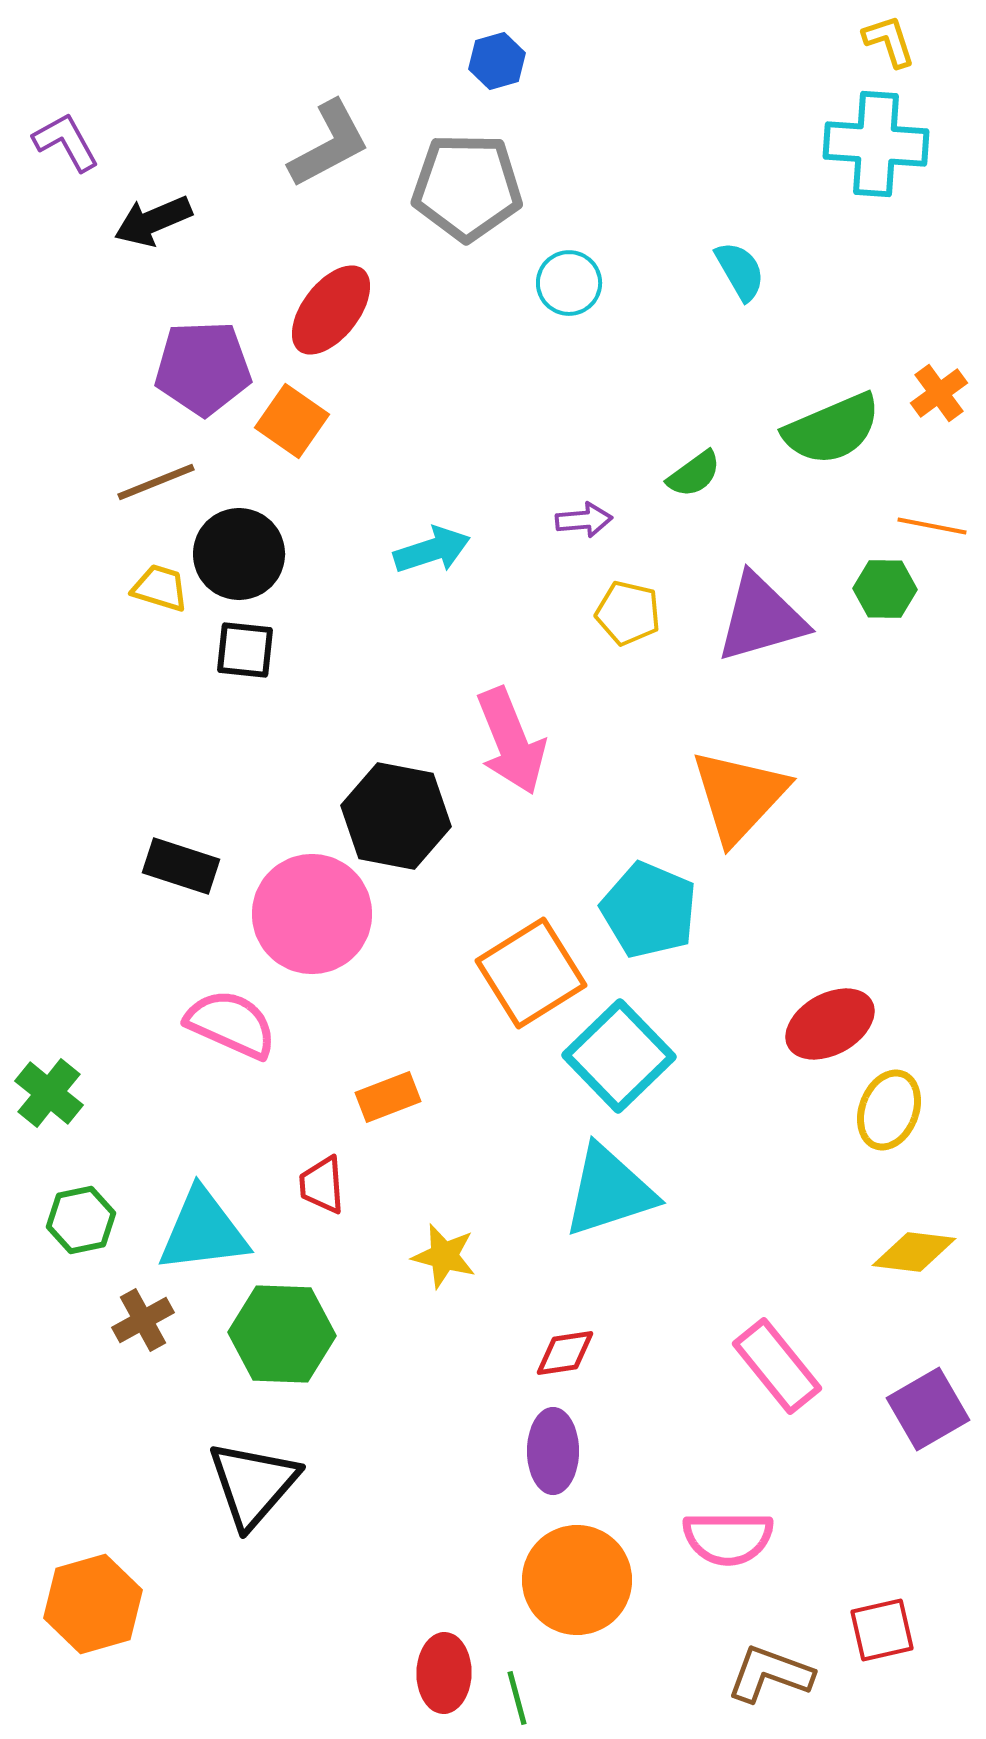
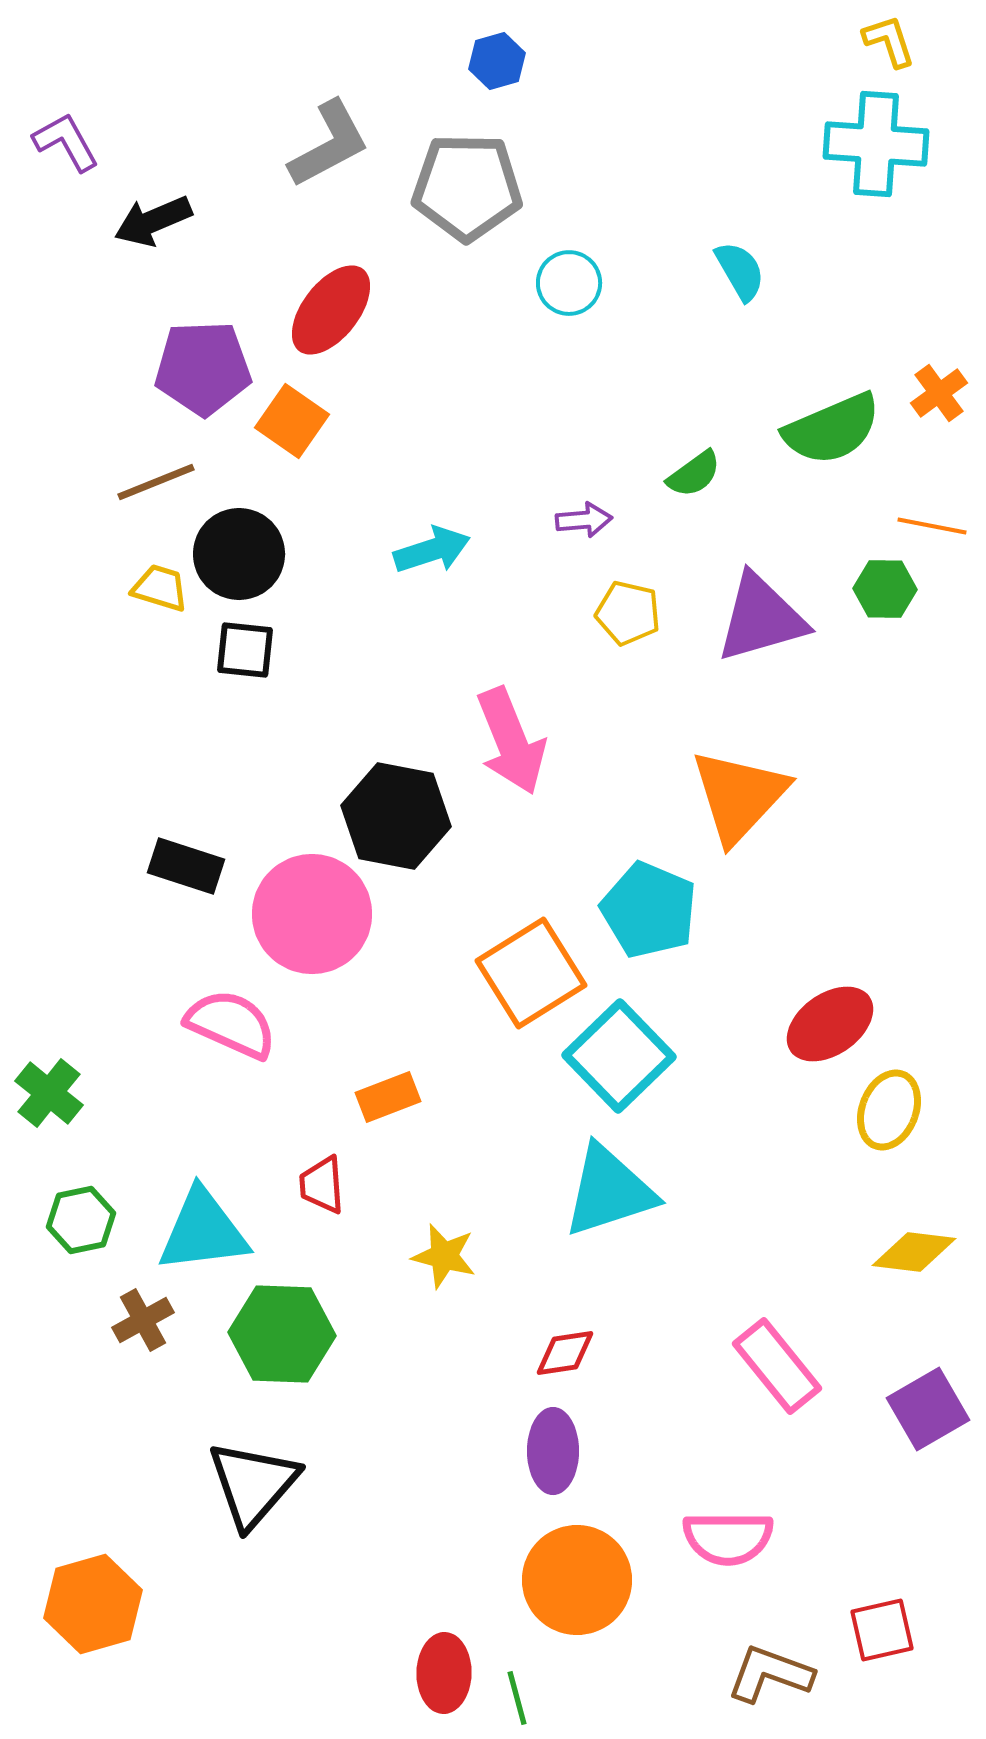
black rectangle at (181, 866): moved 5 px right
red ellipse at (830, 1024): rotated 6 degrees counterclockwise
